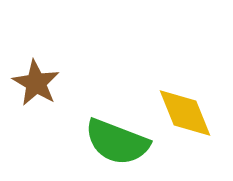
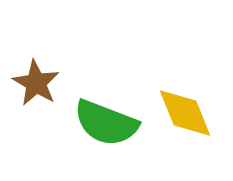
green semicircle: moved 11 px left, 19 px up
